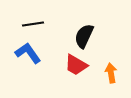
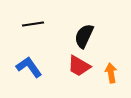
blue L-shape: moved 1 px right, 14 px down
red trapezoid: moved 3 px right, 1 px down
